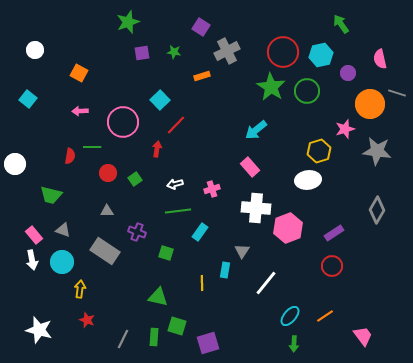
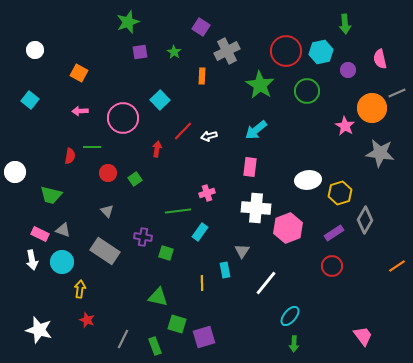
green arrow at (341, 24): moved 4 px right; rotated 150 degrees counterclockwise
green star at (174, 52): rotated 24 degrees clockwise
red circle at (283, 52): moved 3 px right, 1 px up
purple square at (142, 53): moved 2 px left, 1 px up
cyan hexagon at (321, 55): moved 3 px up
purple circle at (348, 73): moved 3 px up
orange rectangle at (202, 76): rotated 70 degrees counterclockwise
green star at (271, 87): moved 11 px left, 2 px up
gray line at (397, 93): rotated 42 degrees counterclockwise
cyan square at (28, 99): moved 2 px right, 1 px down
orange circle at (370, 104): moved 2 px right, 4 px down
pink circle at (123, 122): moved 4 px up
red line at (176, 125): moved 7 px right, 6 px down
pink star at (345, 129): moved 3 px up; rotated 24 degrees counterclockwise
yellow hexagon at (319, 151): moved 21 px right, 42 px down
gray star at (377, 151): moved 3 px right, 2 px down
white circle at (15, 164): moved 8 px down
pink rectangle at (250, 167): rotated 48 degrees clockwise
white arrow at (175, 184): moved 34 px right, 48 px up
pink cross at (212, 189): moved 5 px left, 4 px down
gray diamond at (377, 210): moved 12 px left, 10 px down
gray triangle at (107, 211): rotated 48 degrees clockwise
purple cross at (137, 232): moved 6 px right, 5 px down; rotated 12 degrees counterclockwise
pink rectangle at (34, 235): moved 6 px right, 1 px up; rotated 24 degrees counterclockwise
cyan rectangle at (225, 270): rotated 21 degrees counterclockwise
orange line at (325, 316): moved 72 px right, 50 px up
green square at (177, 326): moved 2 px up
green rectangle at (154, 337): moved 1 px right, 9 px down; rotated 24 degrees counterclockwise
purple square at (208, 343): moved 4 px left, 6 px up
